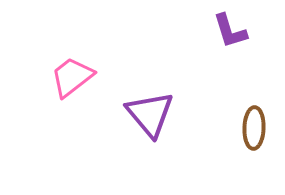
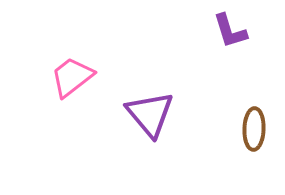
brown ellipse: moved 1 px down
